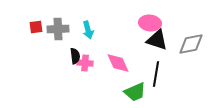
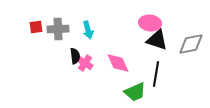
pink cross: rotated 28 degrees clockwise
